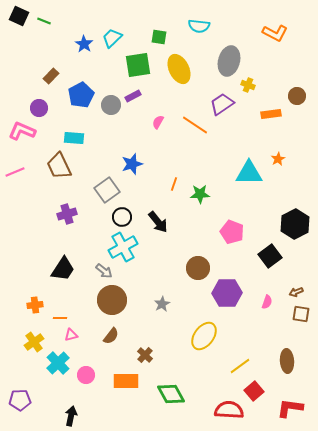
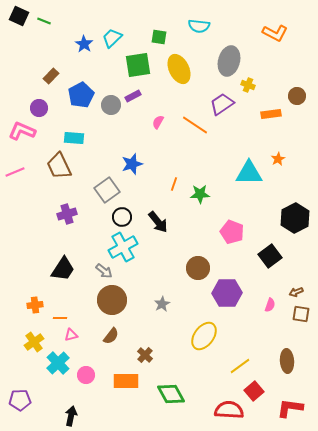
black hexagon at (295, 224): moved 6 px up
pink semicircle at (267, 302): moved 3 px right, 3 px down
